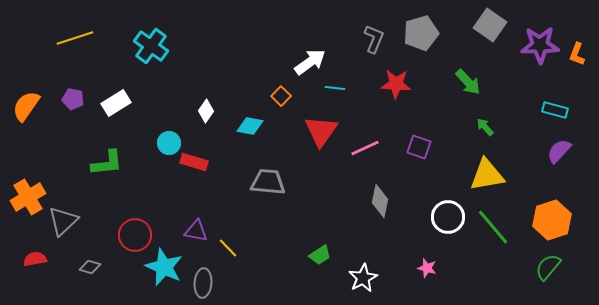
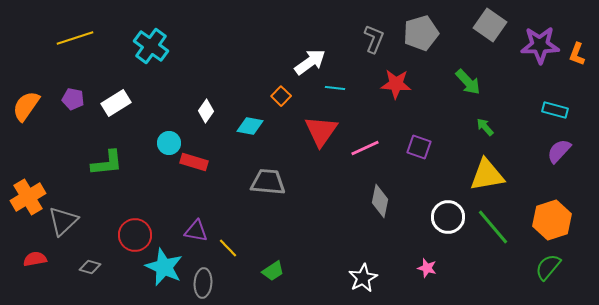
green trapezoid at (320, 255): moved 47 px left, 16 px down
